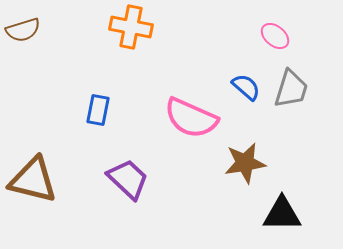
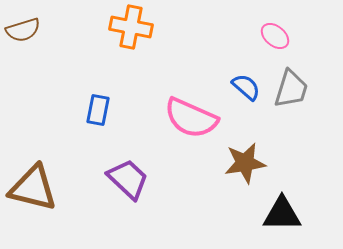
brown triangle: moved 8 px down
